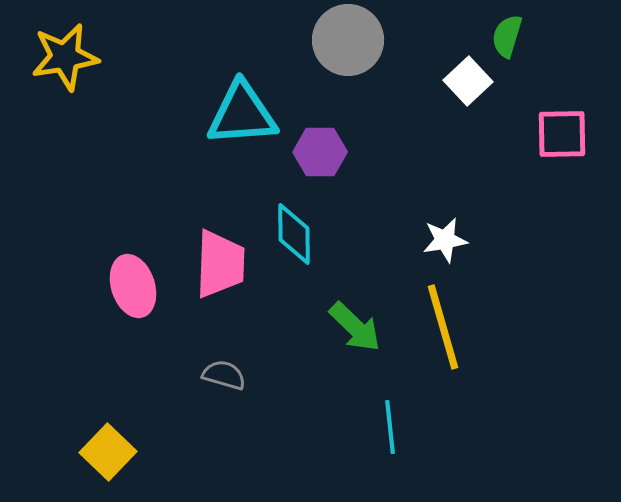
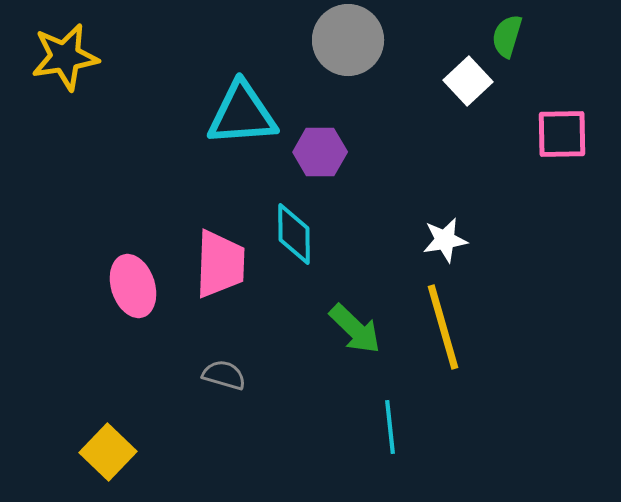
green arrow: moved 2 px down
